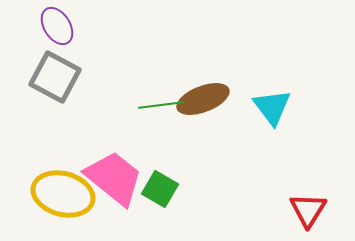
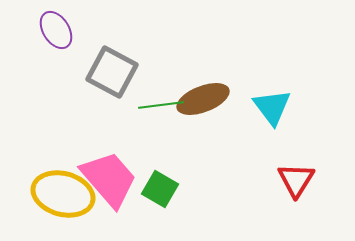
purple ellipse: moved 1 px left, 4 px down
gray square: moved 57 px right, 5 px up
pink trapezoid: moved 5 px left, 1 px down; rotated 10 degrees clockwise
red triangle: moved 12 px left, 30 px up
